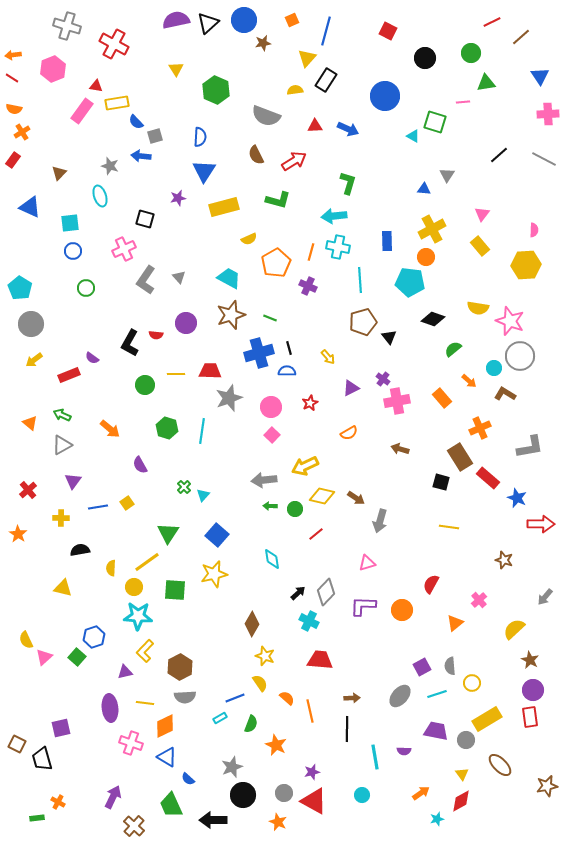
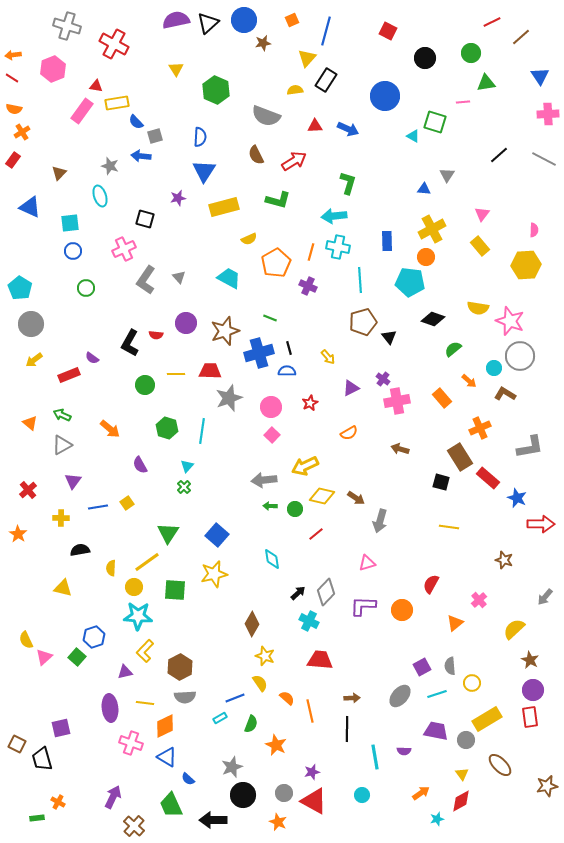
brown star at (231, 315): moved 6 px left, 16 px down
cyan triangle at (203, 495): moved 16 px left, 29 px up
